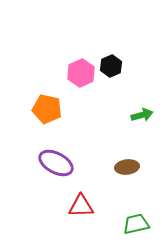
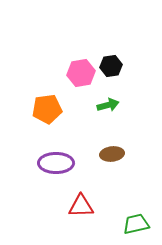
black hexagon: rotated 15 degrees clockwise
pink hexagon: rotated 16 degrees clockwise
orange pentagon: rotated 20 degrees counterclockwise
green arrow: moved 34 px left, 10 px up
purple ellipse: rotated 28 degrees counterclockwise
brown ellipse: moved 15 px left, 13 px up
